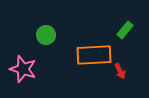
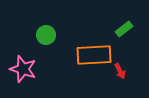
green rectangle: moved 1 px left, 1 px up; rotated 12 degrees clockwise
